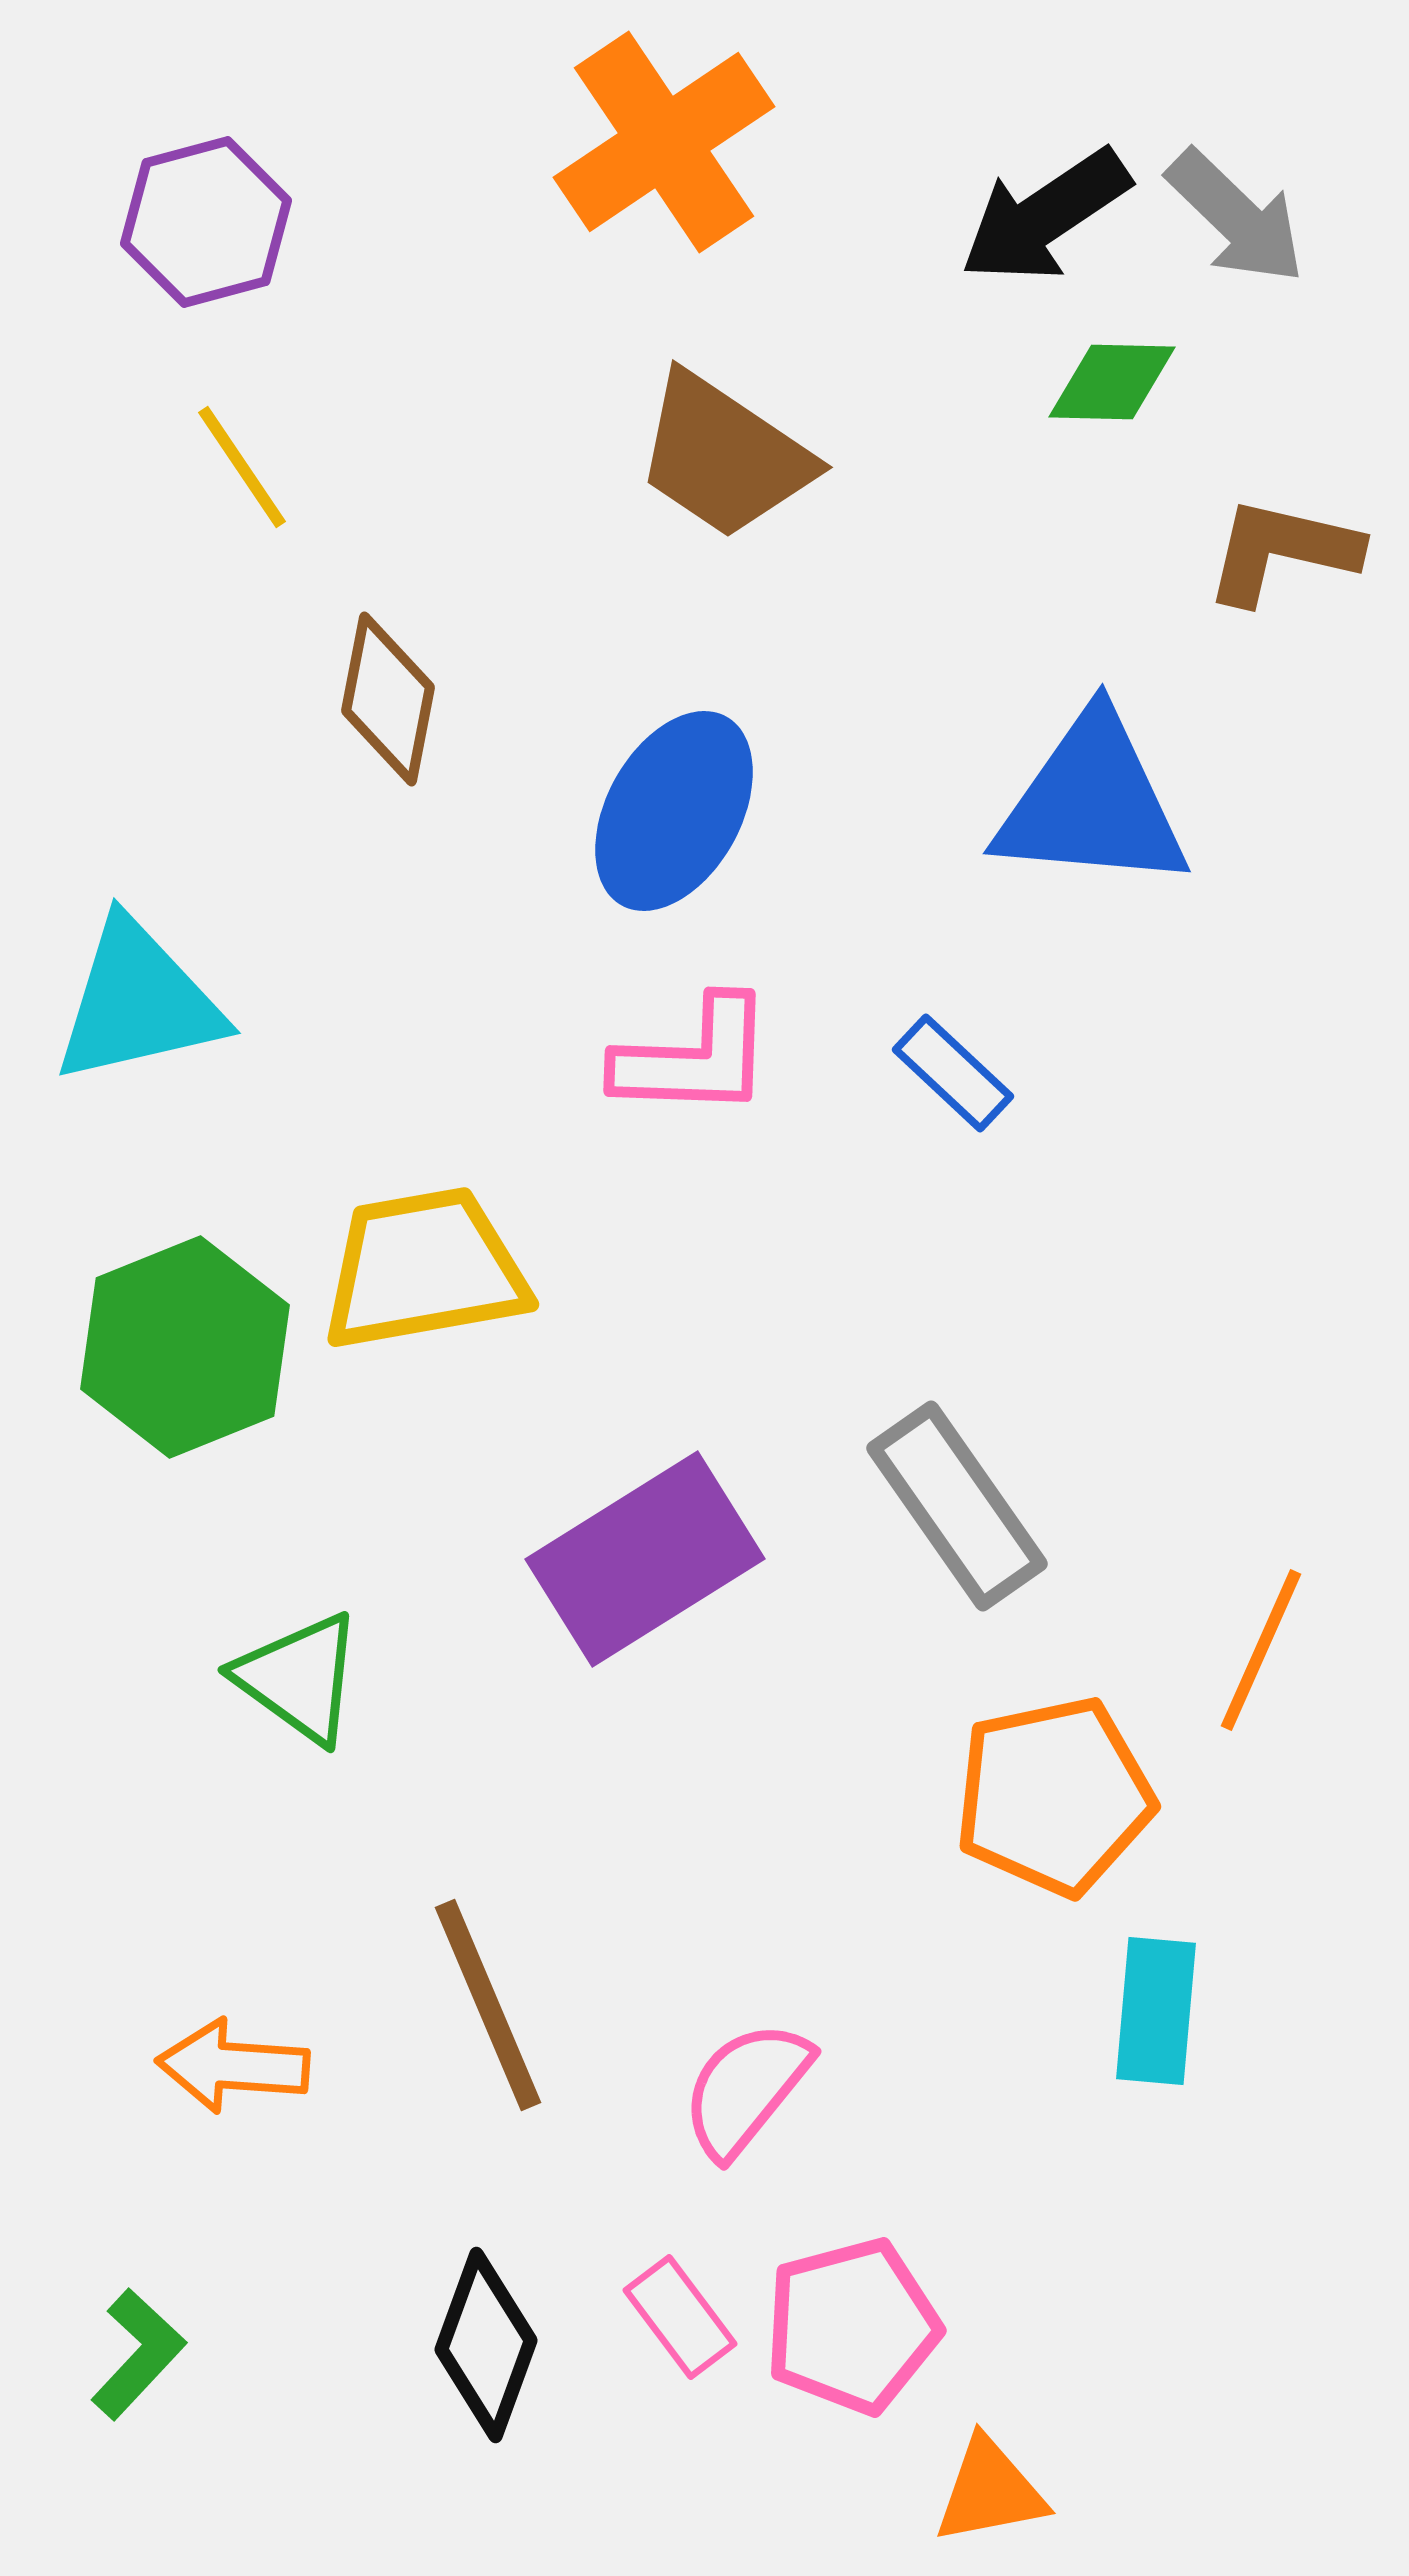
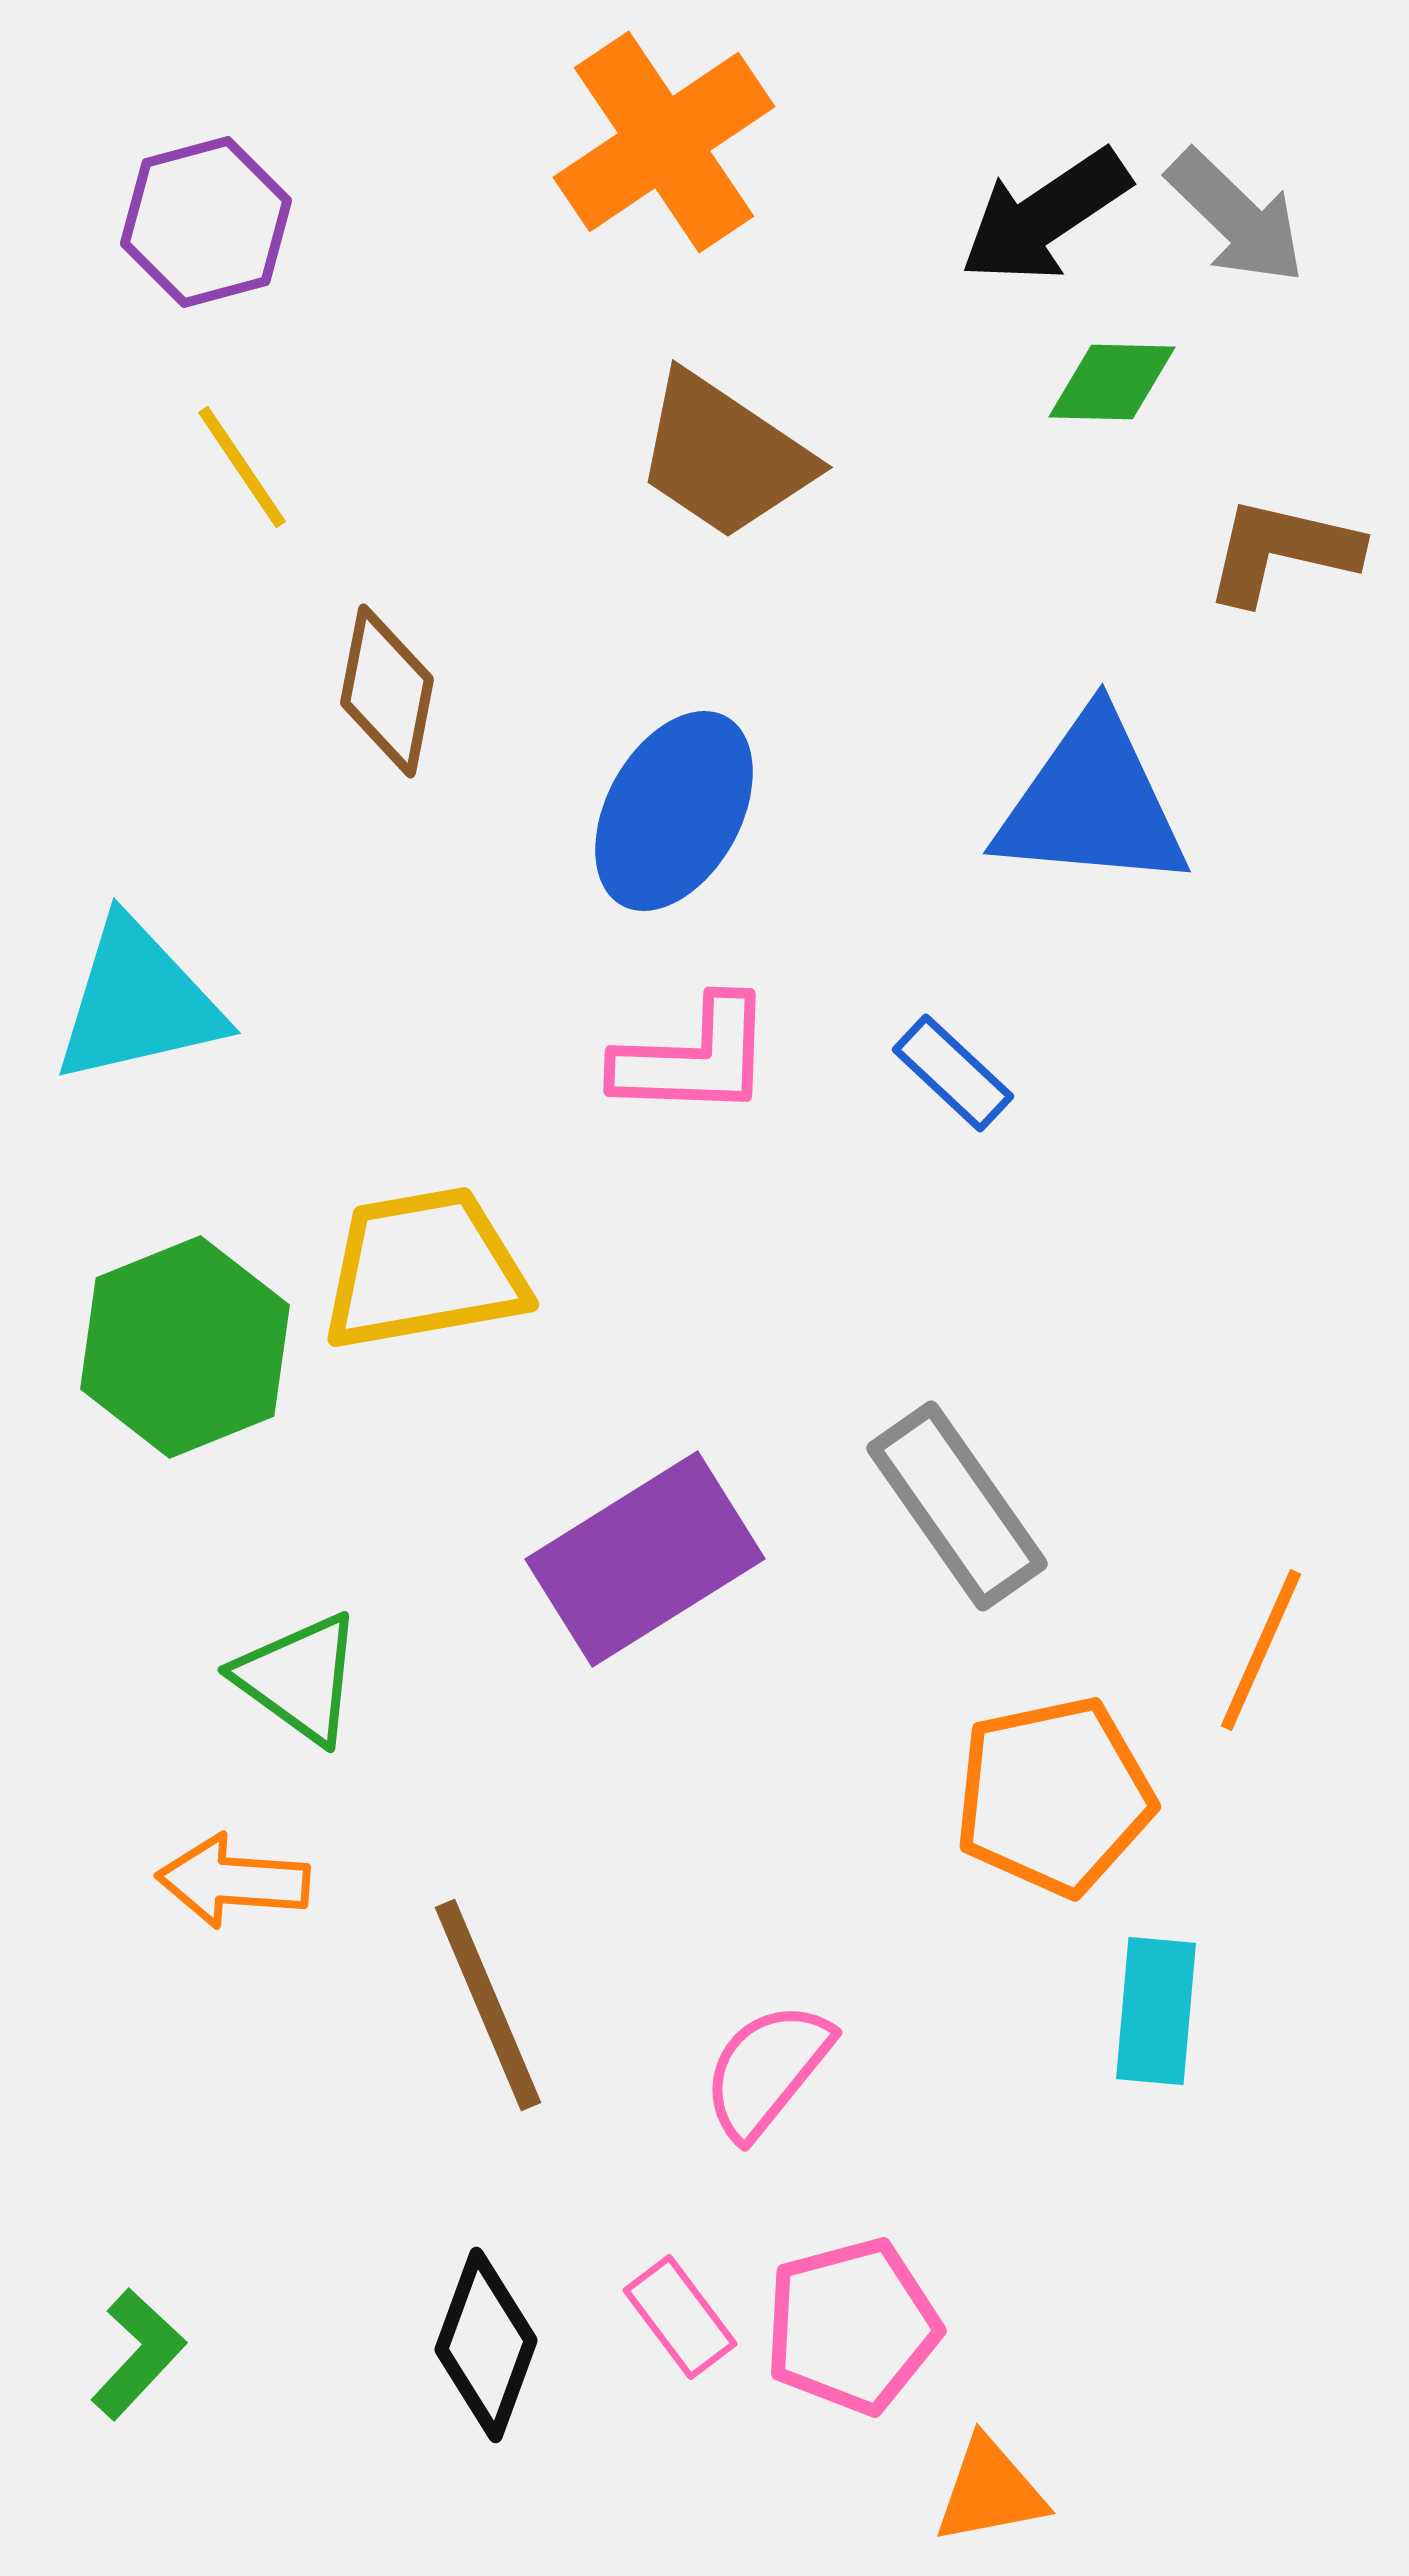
brown diamond: moved 1 px left, 8 px up
orange arrow: moved 185 px up
pink semicircle: moved 21 px right, 19 px up
